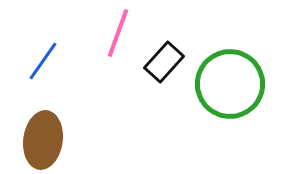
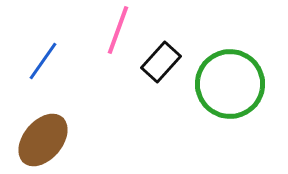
pink line: moved 3 px up
black rectangle: moved 3 px left
brown ellipse: rotated 32 degrees clockwise
